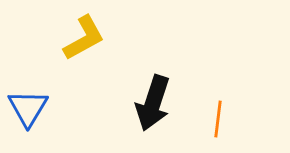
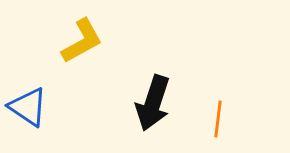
yellow L-shape: moved 2 px left, 3 px down
blue triangle: moved 1 px up; rotated 27 degrees counterclockwise
